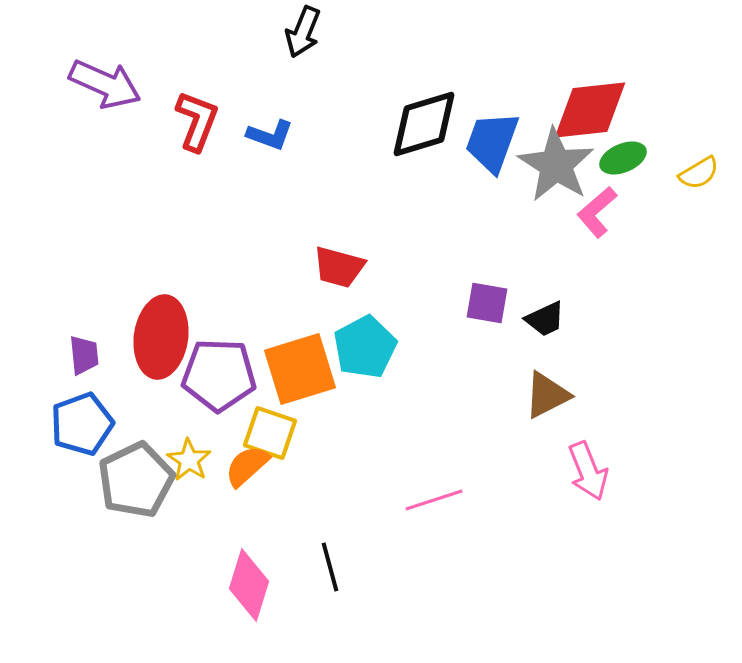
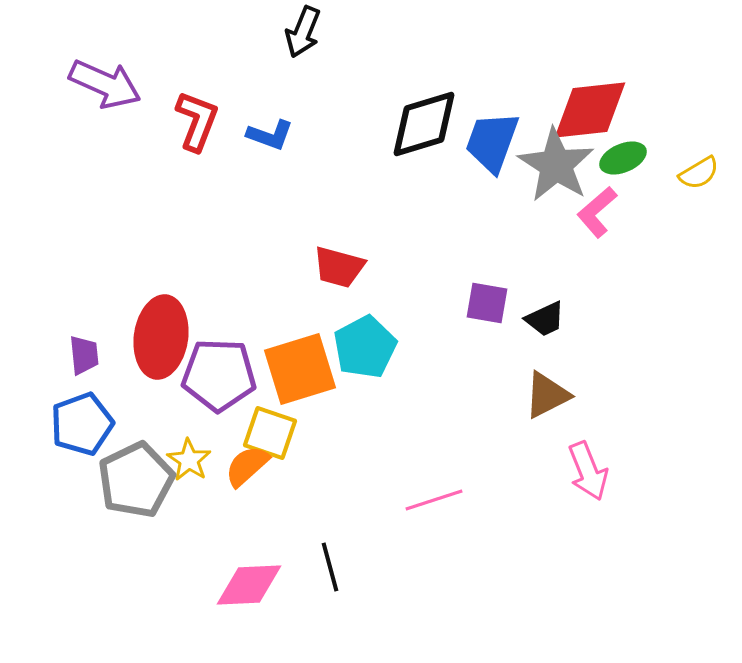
pink diamond: rotated 70 degrees clockwise
